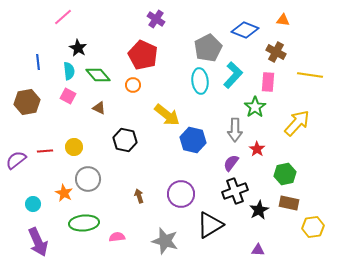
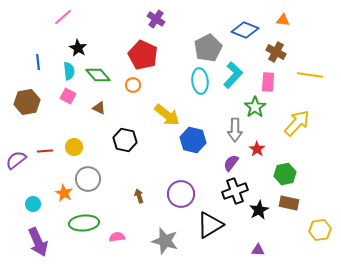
yellow hexagon at (313, 227): moved 7 px right, 3 px down
